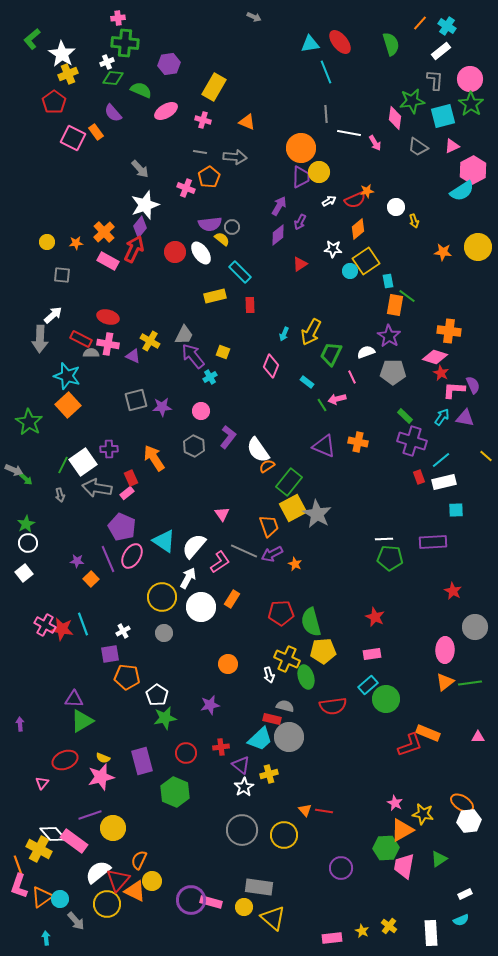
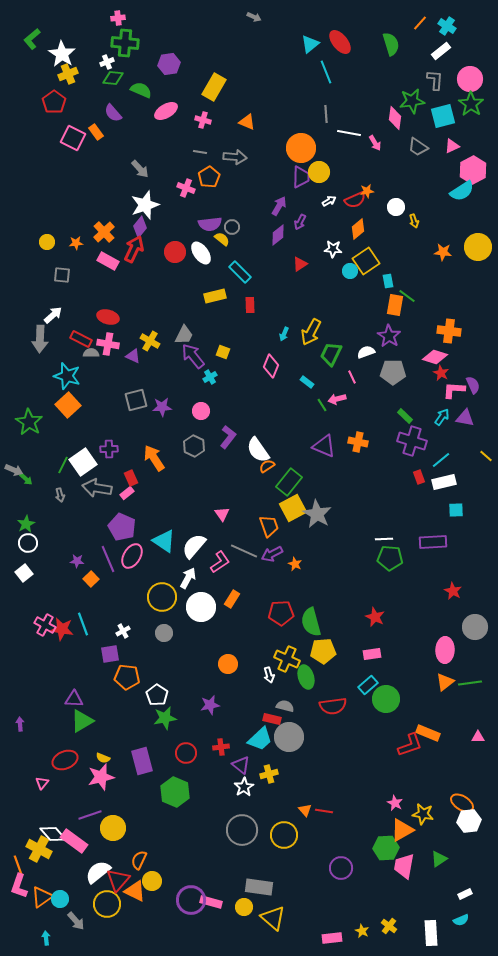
cyan triangle at (310, 44): rotated 30 degrees counterclockwise
